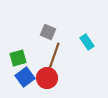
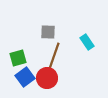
gray square: rotated 21 degrees counterclockwise
